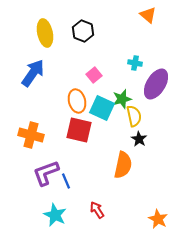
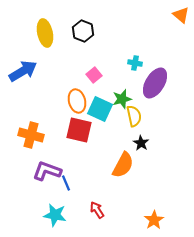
orange triangle: moved 33 px right
blue arrow: moved 10 px left, 2 px up; rotated 24 degrees clockwise
purple ellipse: moved 1 px left, 1 px up
cyan square: moved 2 px left, 1 px down
black star: moved 2 px right, 4 px down
orange semicircle: rotated 16 degrees clockwise
purple L-shape: moved 1 px right, 2 px up; rotated 40 degrees clockwise
blue line: moved 2 px down
cyan star: rotated 15 degrees counterclockwise
orange star: moved 4 px left, 1 px down; rotated 12 degrees clockwise
